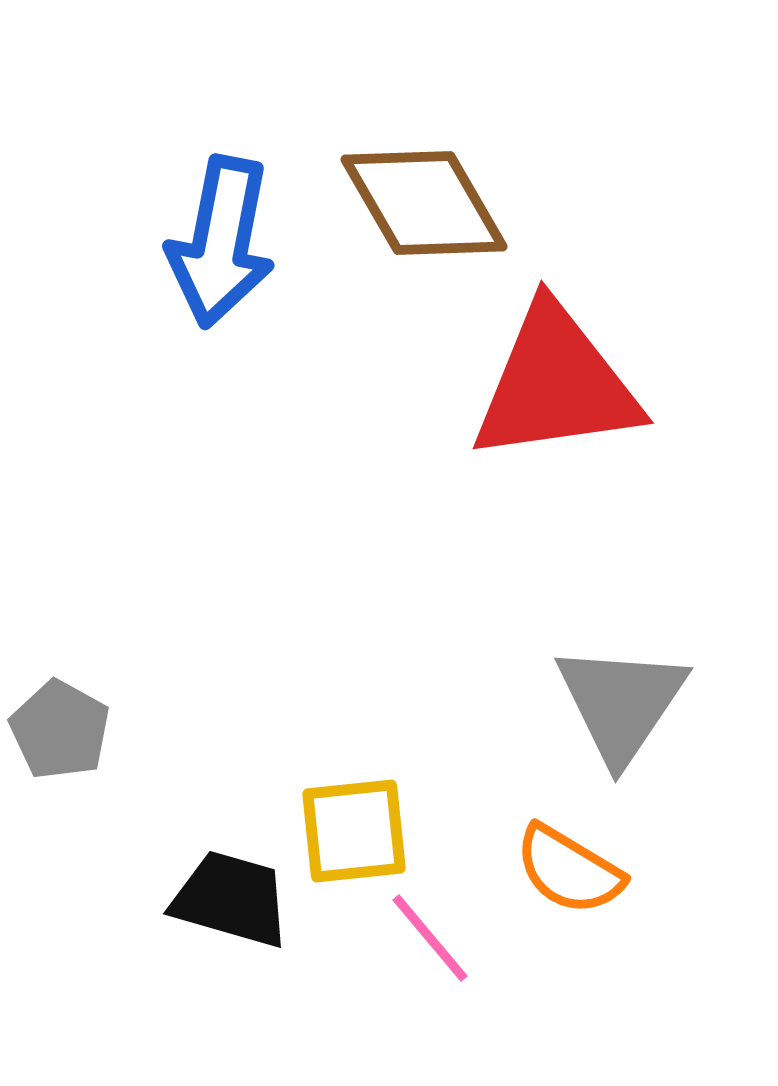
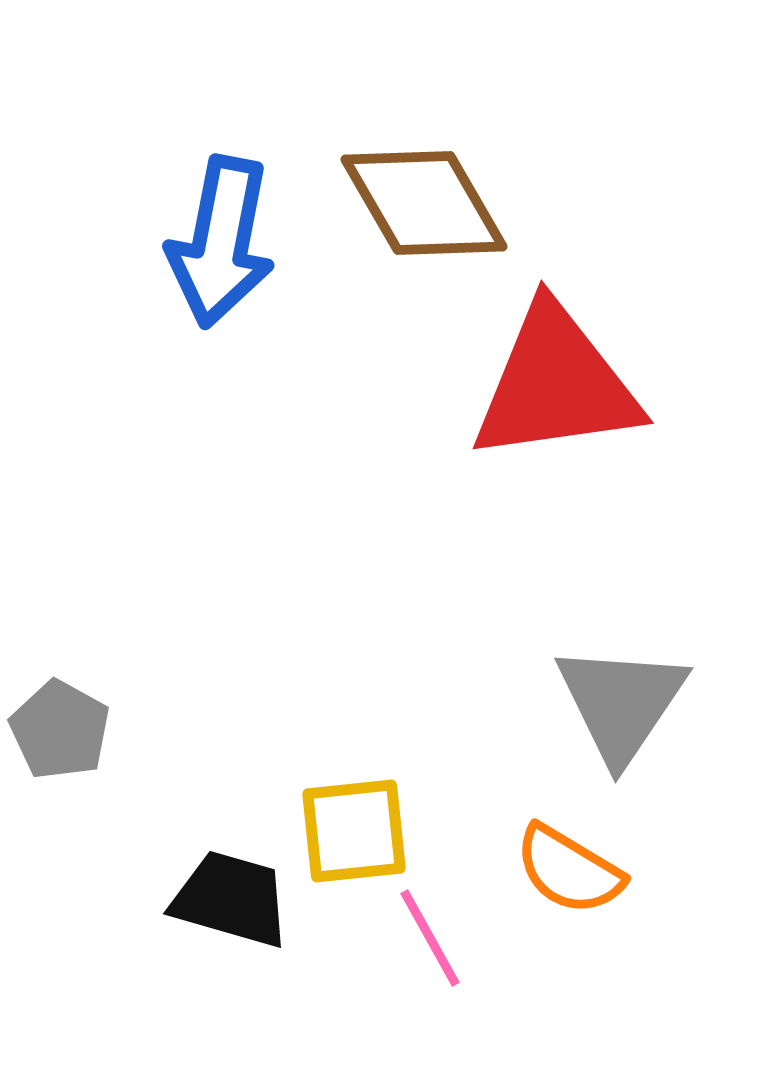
pink line: rotated 11 degrees clockwise
